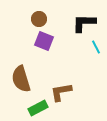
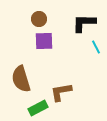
purple square: rotated 24 degrees counterclockwise
